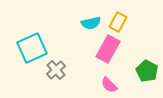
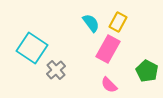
cyan semicircle: rotated 114 degrees counterclockwise
cyan square: rotated 32 degrees counterclockwise
